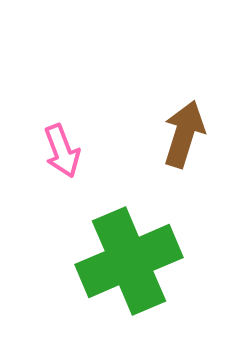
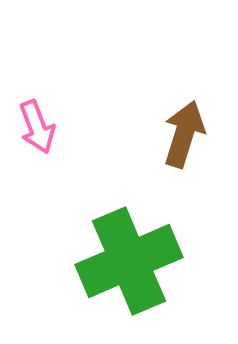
pink arrow: moved 25 px left, 24 px up
